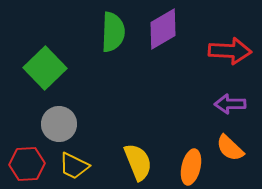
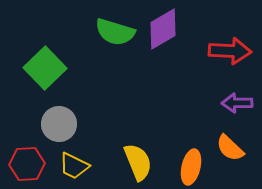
green semicircle: moved 2 px right; rotated 105 degrees clockwise
purple arrow: moved 7 px right, 1 px up
